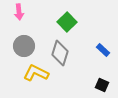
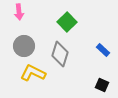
gray diamond: moved 1 px down
yellow L-shape: moved 3 px left
